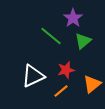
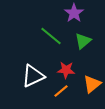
purple star: moved 1 px right, 5 px up
red star: rotated 18 degrees clockwise
